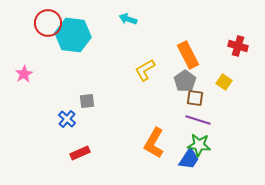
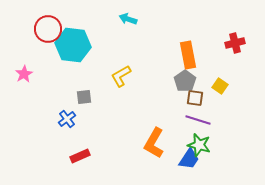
red circle: moved 6 px down
cyan hexagon: moved 10 px down
red cross: moved 3 px left, 3 px up; rotated 30 degrees counterclockwise
orange rectangle: rotated 16 degrees clockwise
yellow L-shape: moved 24 px left, 6 px down
yellow square: moved 4 px left, 4 px down
gray square: moved 3 px left, 4 px up
blue cross: rotated 12 degrees clockwise
green star: rotated 10 degrees clockwise
red rectangle: moved 3 px down
